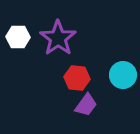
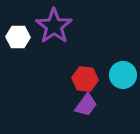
purple star: moved 4 px left, 12 px up
red hexagon: moved 8 px right, 1 px down
